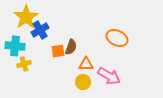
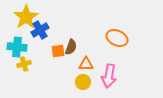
cyan cross: moved 2 px right, 1 px down
pink arrow: rotated 70 degrees clockwise
